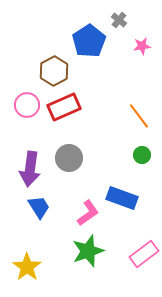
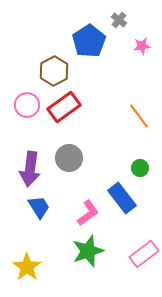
red rectangle: rotated 12 degrees counterclockwise
green circle: moved 2 px left, 13 px down
blue rectangle: rotated 32 degrees clockwise
